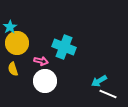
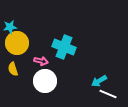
cyan star: rotated 24 degrees clockwise
